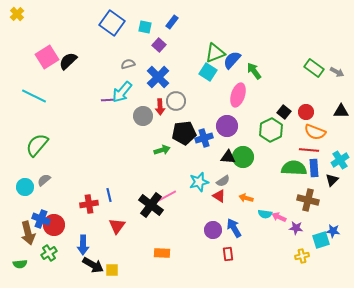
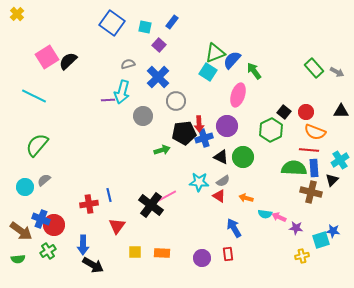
green rectangle at (314, 68): rotated 12 degrees clockwise
cyan arrow at (122, 92): rotated 25 degrees counterclockwise
red arrow at (160, 107): moved 39 px right, 17 px down
black triangle at (228, 157): moved 7 px left; rotated 21 degrees clockwise
cyan star at (199, 182): rotated 18 degrees clockwise
brown cross at (308, 200): moved 3 px right, 8 px up
purple circle at (213, 230): moved 11 px left, 28 px down
brown arrow at (28, 233): moved 7 px left, 2 px up; rotated 40 degrees counterclockwise
green cross at (49, 253): moved 1 px left, 2 px up
green semicircle at (20, 264): moved 2 px left, 5 px up
yellow square at (112, 270): moved 23 px right, 18 px up
